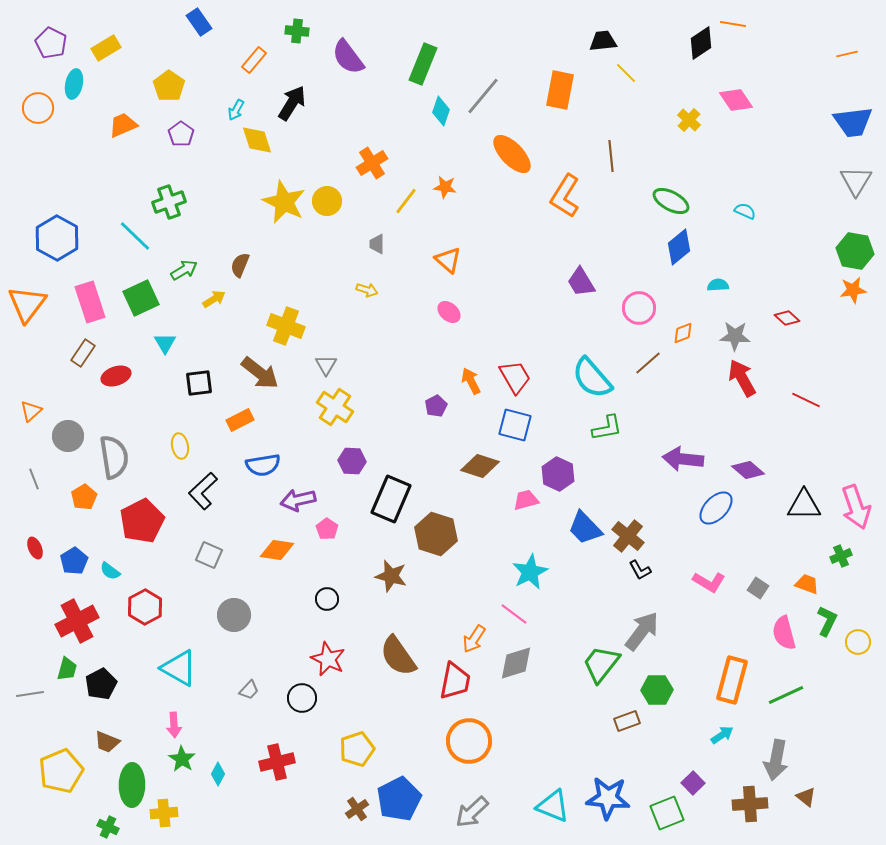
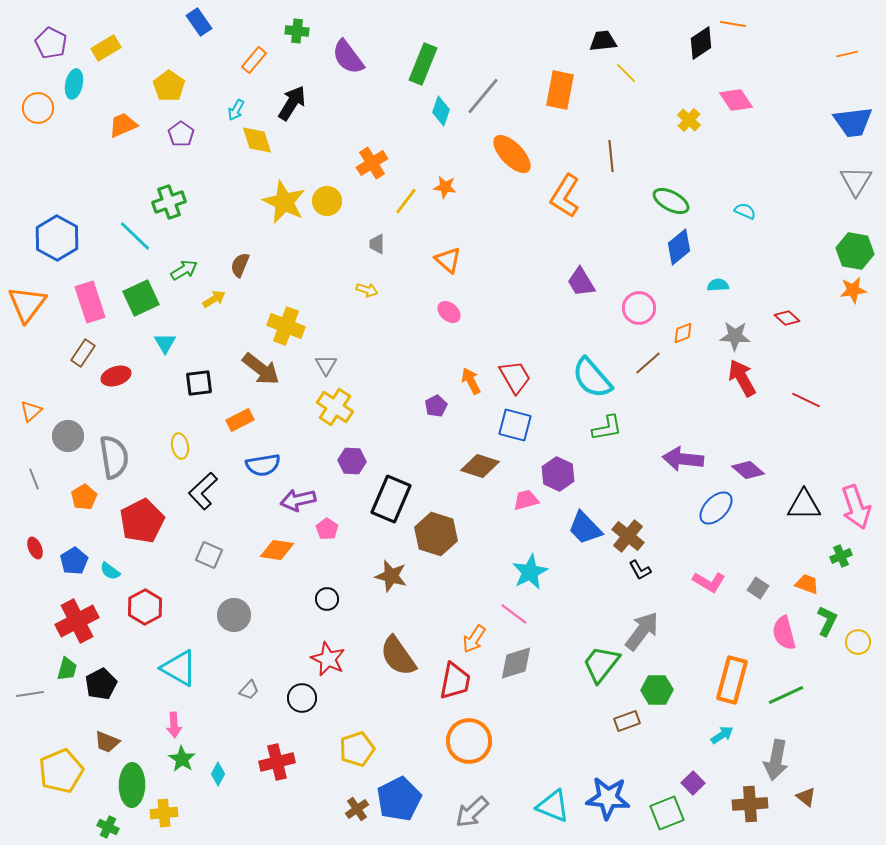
brown arrow at (260, 373): moved 1 px right, 4 px up
